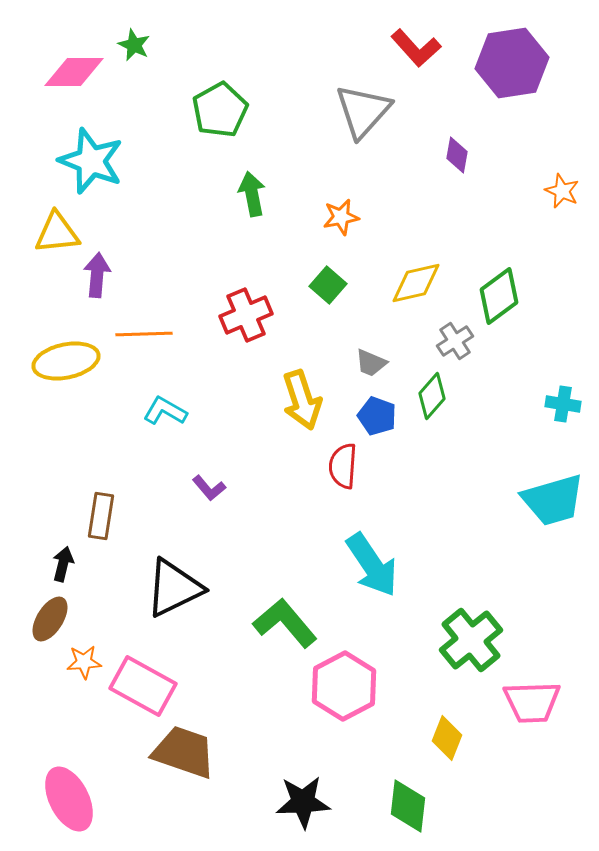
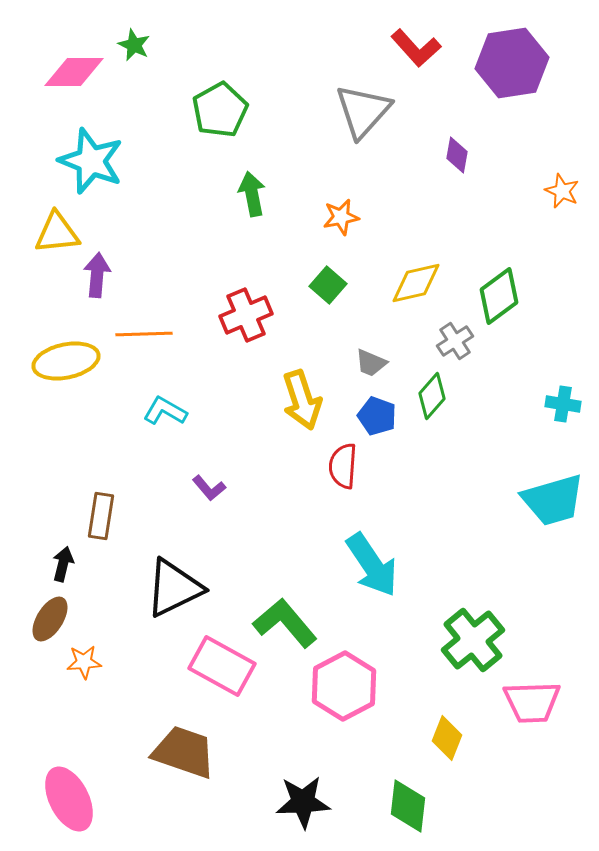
green cross at (471, 640): moved 2 px right
pink rectangle at (143, 686): moved 79 px right, 20 px up
